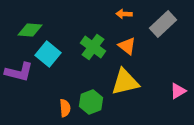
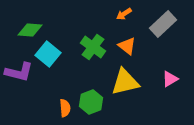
orange arrow: rotated 35 degrees counterclockwise
pink triangle: moved 8 px left, 12 px up
